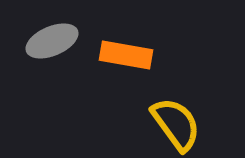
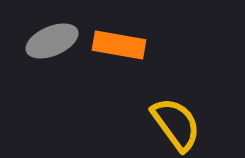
orange rectangle: moved 7 px left, 10 px up
